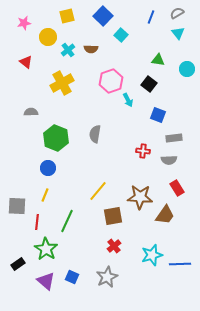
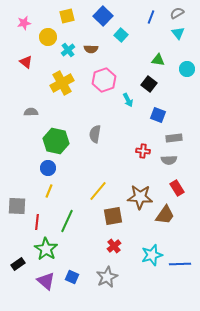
pink hexagon at (111, 81): moved 7 px left, 1 px up
green hexagon at (56, 138): moved 3 px down; rotated 10 degrees counterclockwise
yellow line at (45, 195): moved 4 px right, 4 px up
